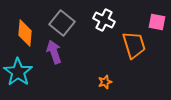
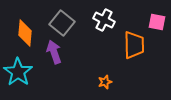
orange trapezoid: rotated 16 degrees clockwise
